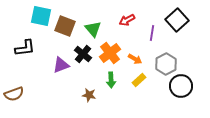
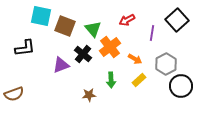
orange cross: moved 6 px up
brown star: rotated 16 degrees counterclockwise
